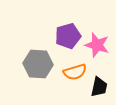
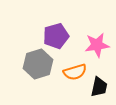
purple pentagon: moved 12 px left
pink star: rotated 25 degrees counterclockwise
gray hexagon: rotated 20 degrees counterclockwise
